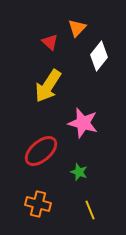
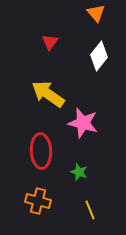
orange triangle: moved 19 px right, 15 px up; rotated 24 degrees counterclockwise
red triangle: rotated 24 degrees clockwise
yellow arrow: moved 8 px down; rotated 92 degrees clockwise
red ellipse: rotated 52 degrees counterclockwise
orange cross: moved 3 px up
